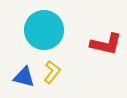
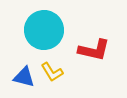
red L-shape: moved 12 px left, 6 px down
yellow L-shape: rotated 110 degrees clockwise
